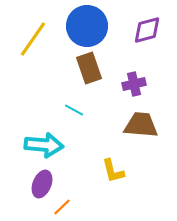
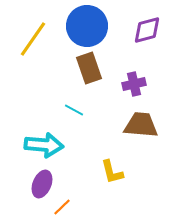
yellow L-shape: moved 1 px left, 1 px down
